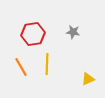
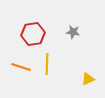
orange line: rotated 42 degrees counterclockwise
